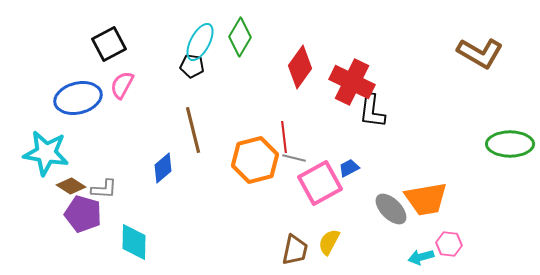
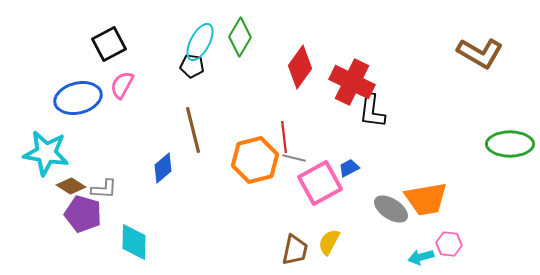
gray ellipse: rotated 12 degrees counterclockwise
